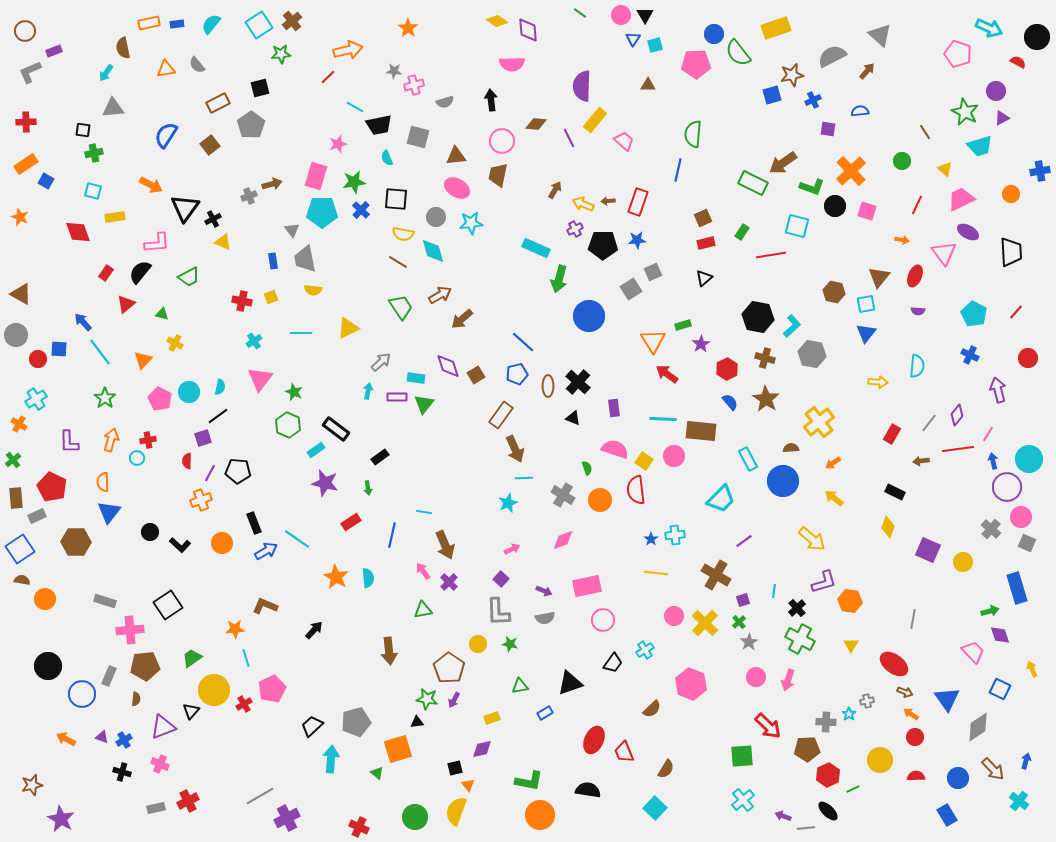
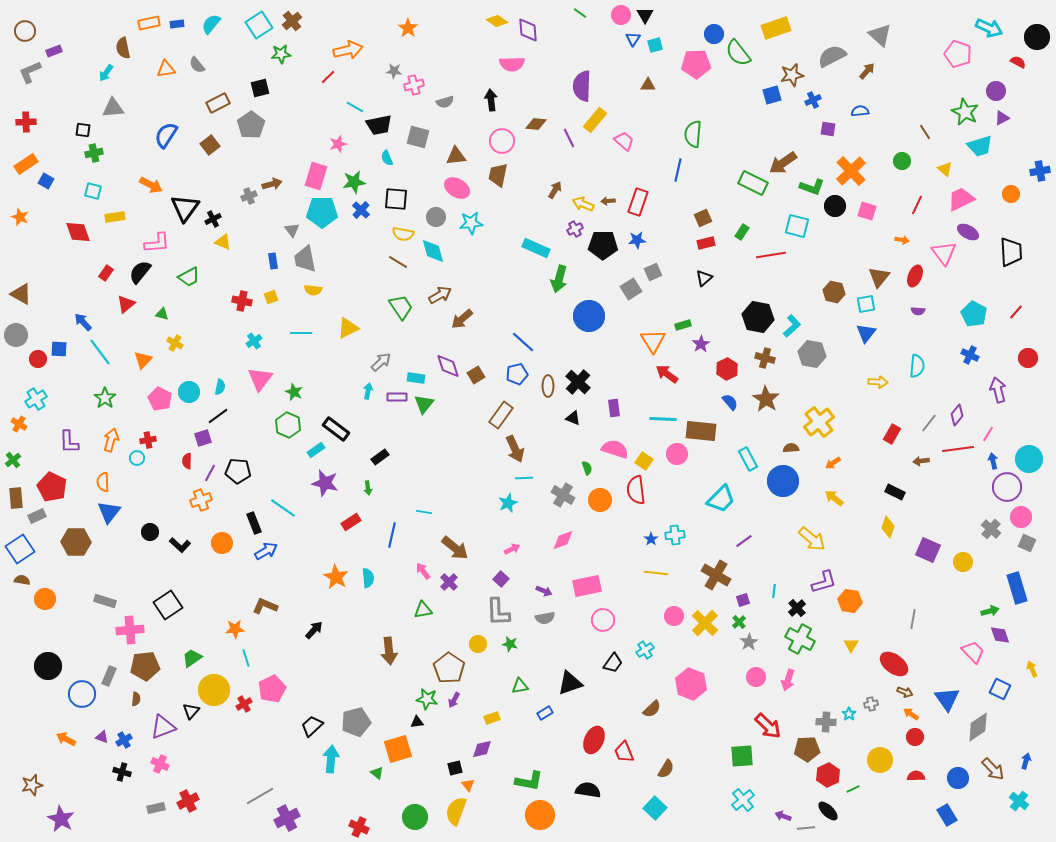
pink circle at (674, 456): moved 3 px right, 2 px up
cyan line at (297, 539): moved 14 px left, 31 px up
brown arrow at (445, 545): moved 10 px right, 3 px down; rotated 28 degrees counterclockwise
gray cross at (867, 701): moved 4 px right, 3 px down
